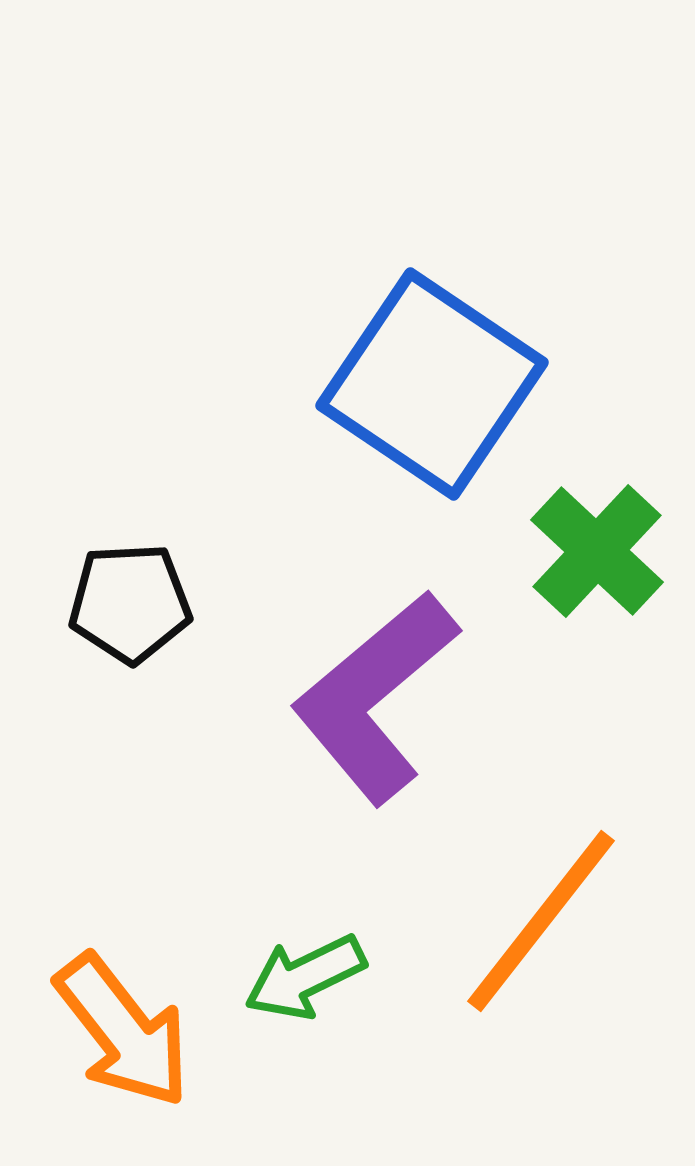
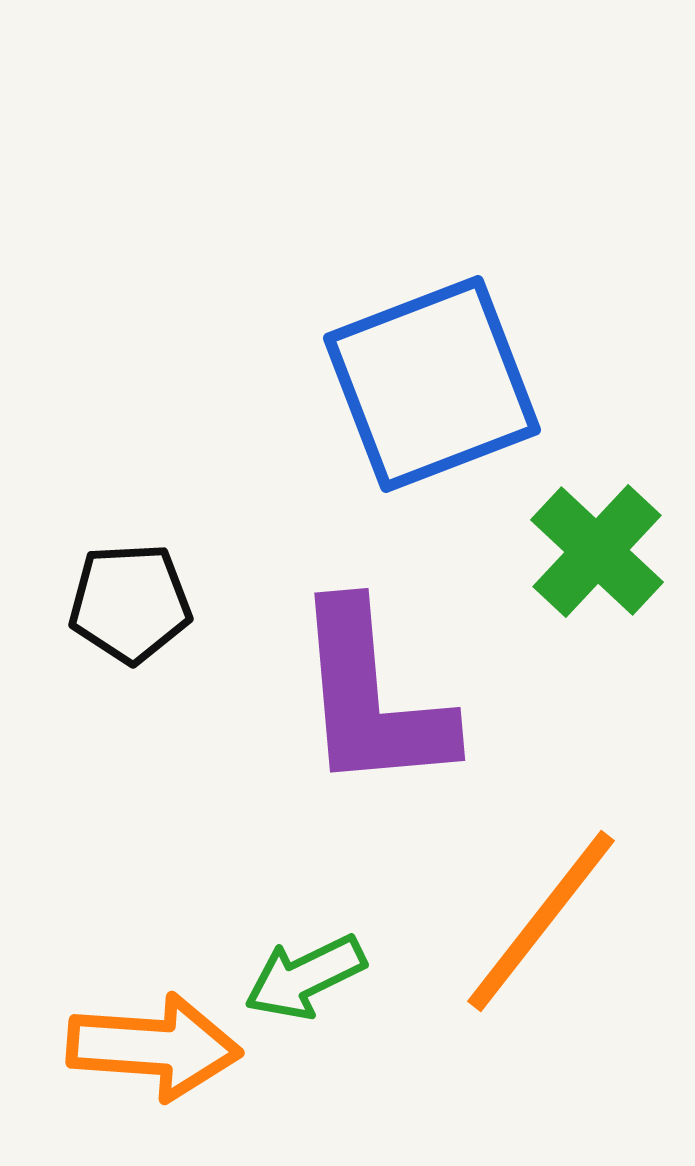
blue square: rotated 35 degrees clockwise
purple L-shape: moved 3 px left, 1 px down; rotated 55 degrees counterclockwise
orange arrow: moved 31 px right, 16 px down; rotated 48 degrees counterclockwise
